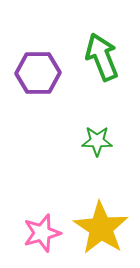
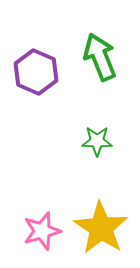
green arrow: moved 2 px left
purple hexagon: moved 2 px left, 1 px up; rotated 24 degrees clockwise
pink star: moved 2 px up
